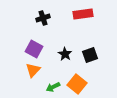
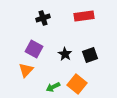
red rectangle: moved 1 px right, 2 px down
orange triangle: moved 7 px left
